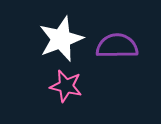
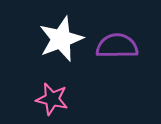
pink star: moved 14 px left, 13 px down
